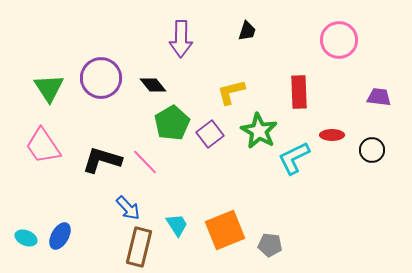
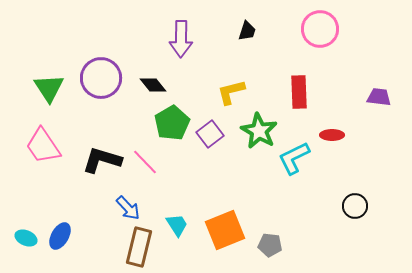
pink circle: moved 19 px left, 11 px up
black circle: moved 17 px left, 56 px down
